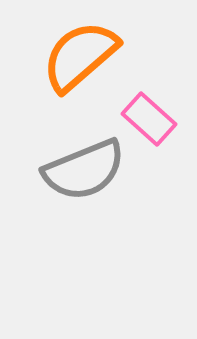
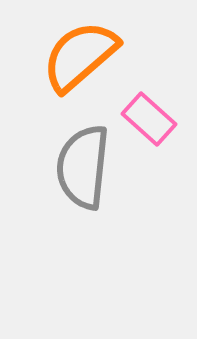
gray semicircle: moved 1 px left, 3 px up; rotated 118 degrees clockwise
